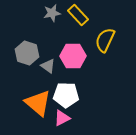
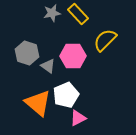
yellow rectangle: moved 1 px up
yellow semicircle: rotated 20 degrees clockwise
white pentagon: rotated 25 degrees counterclockwise
pink triangle: moved 16 px right
